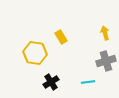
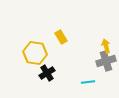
yellow arrow: moved 1 px right, 13 px down
black cross: moved 4 px left, 9 px up
